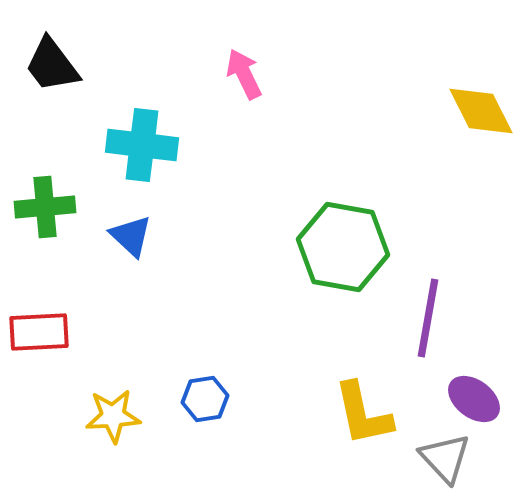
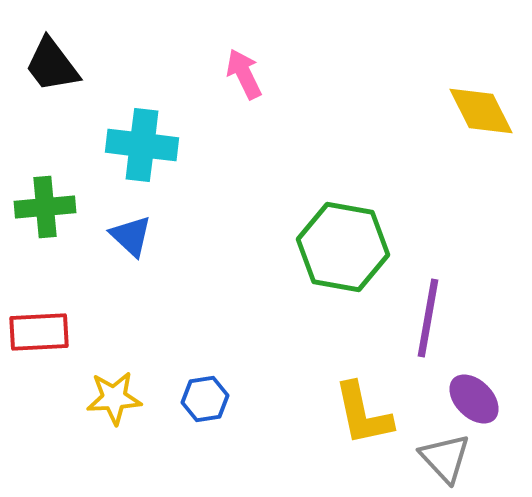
purple ellipse: rotated 8 degrees clockwise
yellow star: moved 1 px right, 18 px up
